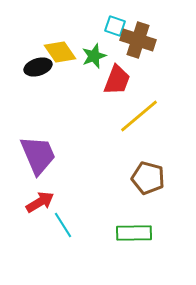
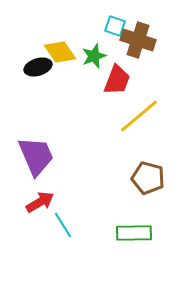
purple trapezoid: moved 2 px left, 1 px down
